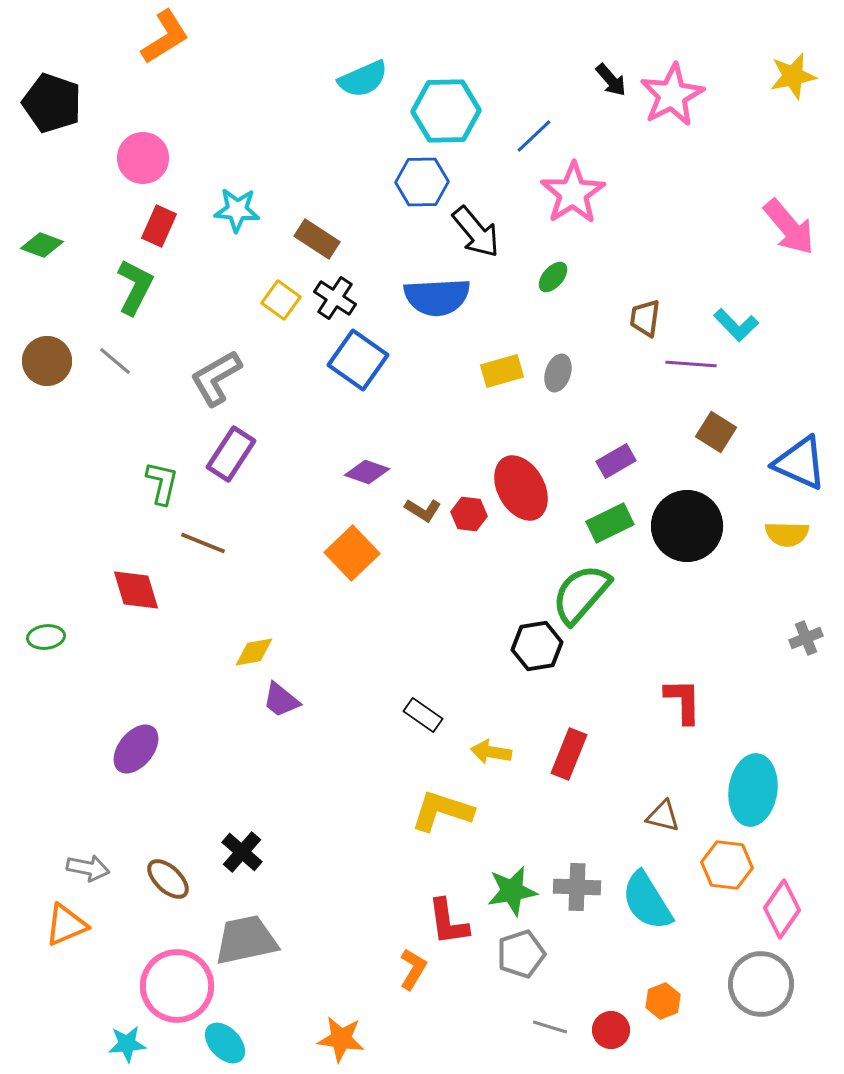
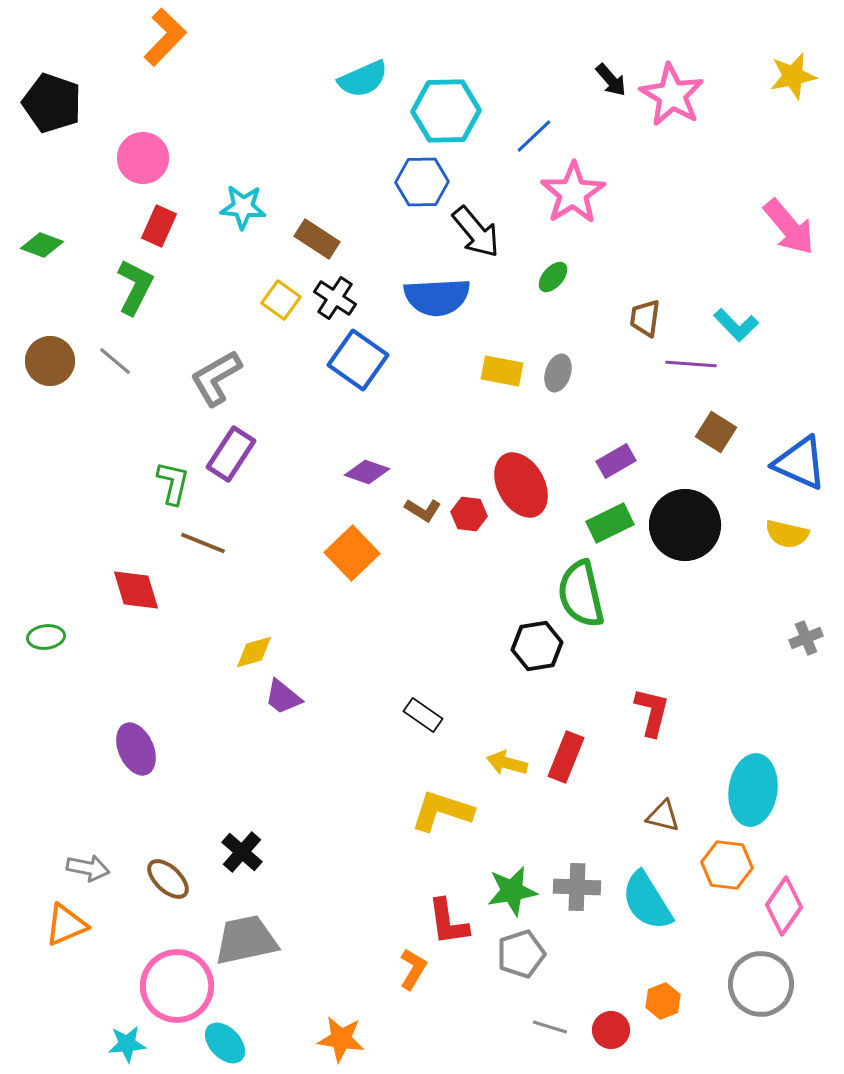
orange L-shape at (165, 37): rotated 14 degrees counterclockwise
pink star at (672, 95): rotated 14 degrees counterclockwise
cyan star at (237, 210): moved 6 px right, 3 px up
brown circle at (47, 361): moved 3 px right
yellow rectangle at (502, 371): rotated 27 degrees clockwise
green L-shape at (162, 483): moved 11 px right
red ellipse at (521, 488): moved 3 px up
black circle at (687, 526): moved 2 px left, 1 px up
yellow semicircle at (787, 534): rotated 12 degrees clockwise
green semicircle at (581, 594): rotated 54 degrees counterclockwise
yellow diamond at (254, 652): rotated 6 degrees counterclockwise
purple trapezoid at (281, 700): moved 2 px right, 3 px up
red L-shape at (683, 701): moved 31 px left, 11 px down; rotated 15 degrees clockwise
purple ellipse at (136, 749): rotated 63 degrees counterclockwise
yellow arrow at (491, 752): moved 16 px right, 11 px down; rotated 6 degrees clockwise
red rectangle at (569, 754): moved 3 px left, 3 px down
pink diamond at (782, 909): moved 2 px right, 3 px up
